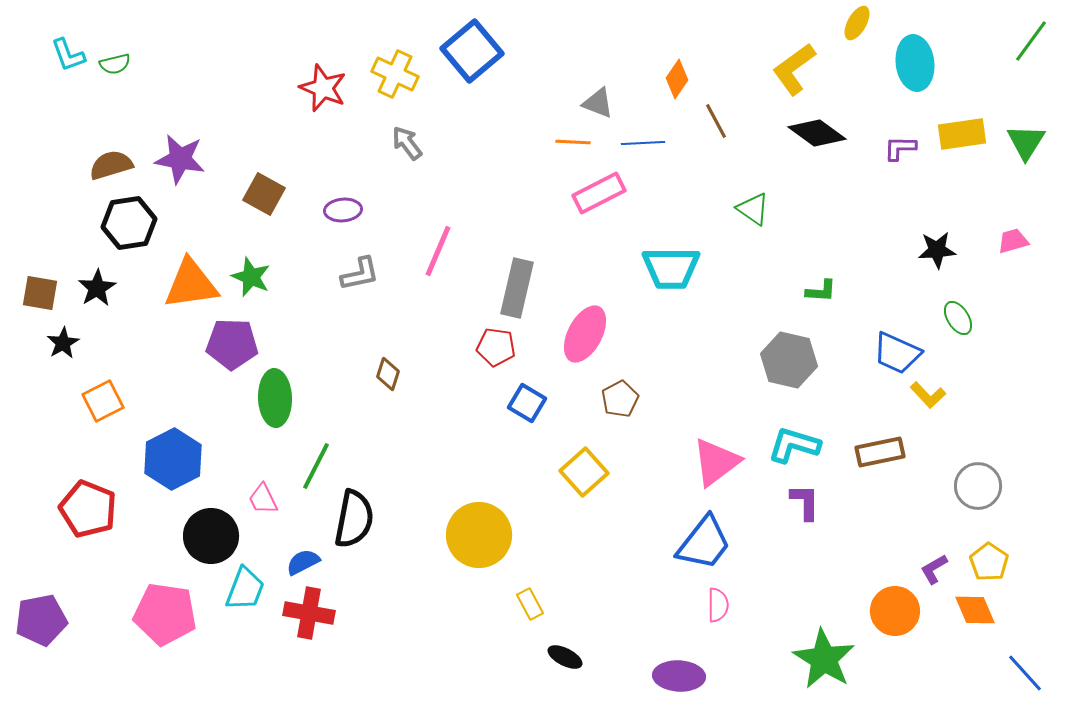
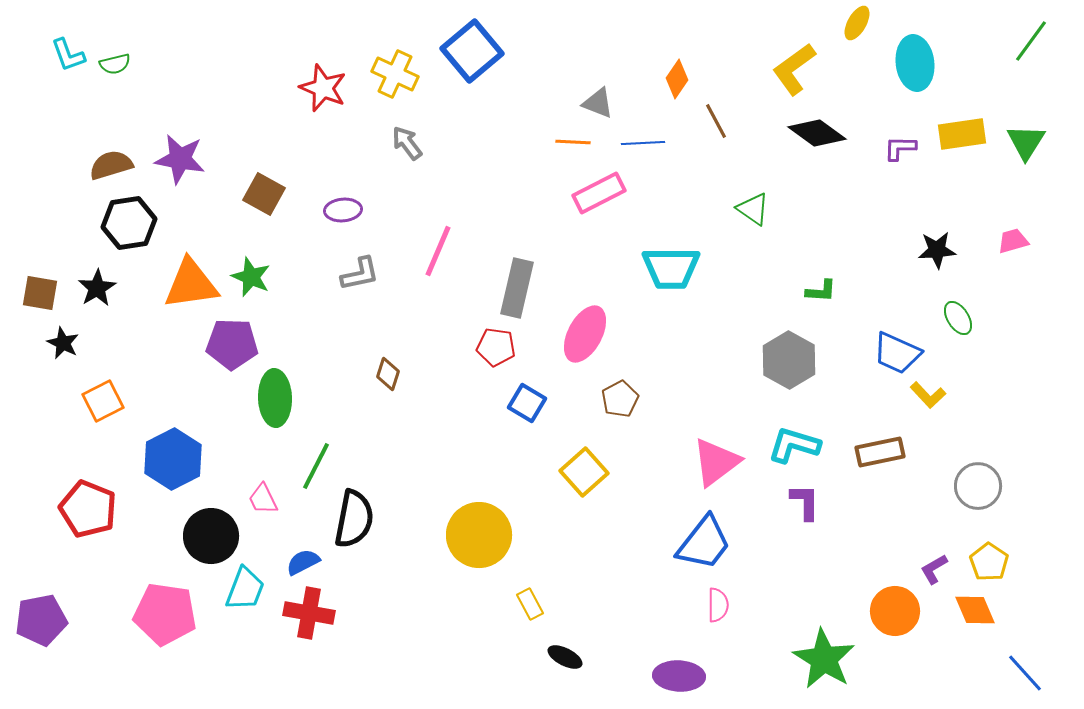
black star at (63, 343): rotated 16 degrees counterclockwise
gray hexagon at (789, 360): rotated 16 degrees clockwise
